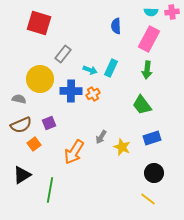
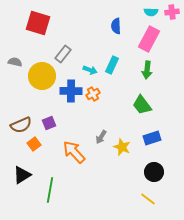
red square: moved 1 px left
cyan rectangle: moved 1 px right, 3 px up
yellow circle: moved 2 px right, 3 px up
gray semicircle: moved 4 px left, 37 px up
orange arrow: rotated 105 degrees clockwise
black circle: moved 1 px up
